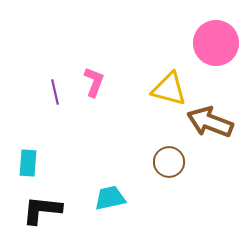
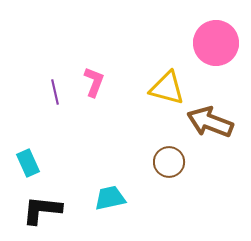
yellow triangle: moved 2 px left, 1 px up
cyan rectangle: rotated 28 degrees counterclockwise
